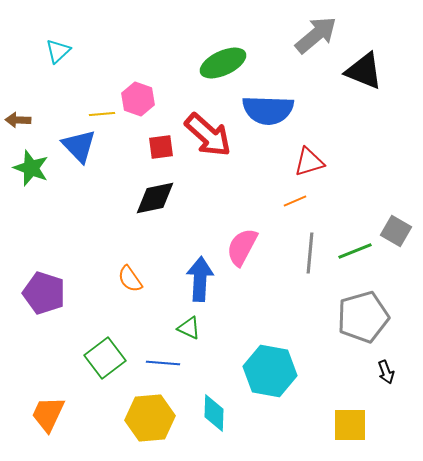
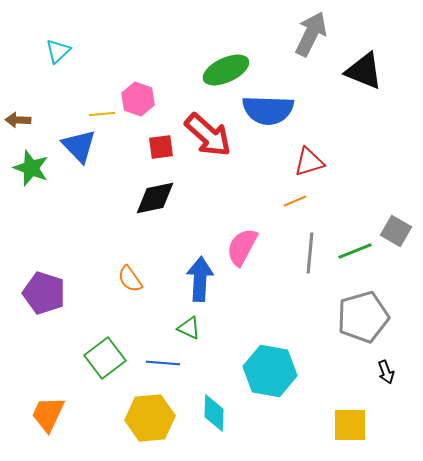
gray arrow: moved 5 px left, 1 px up; rotated 24 degrees counterclockwise
green ellipse: moved 3 px right, 7 px down
